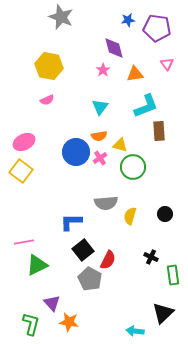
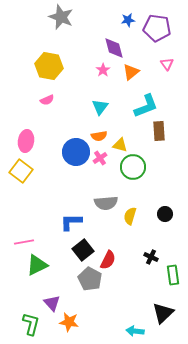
orange triangle: moved 4 px left, 2 px up; rotated 30 degrees counterclockwise
pink ellipse: moved 2 px right, 1 px up; rotated 55 degrees counterclockwise
